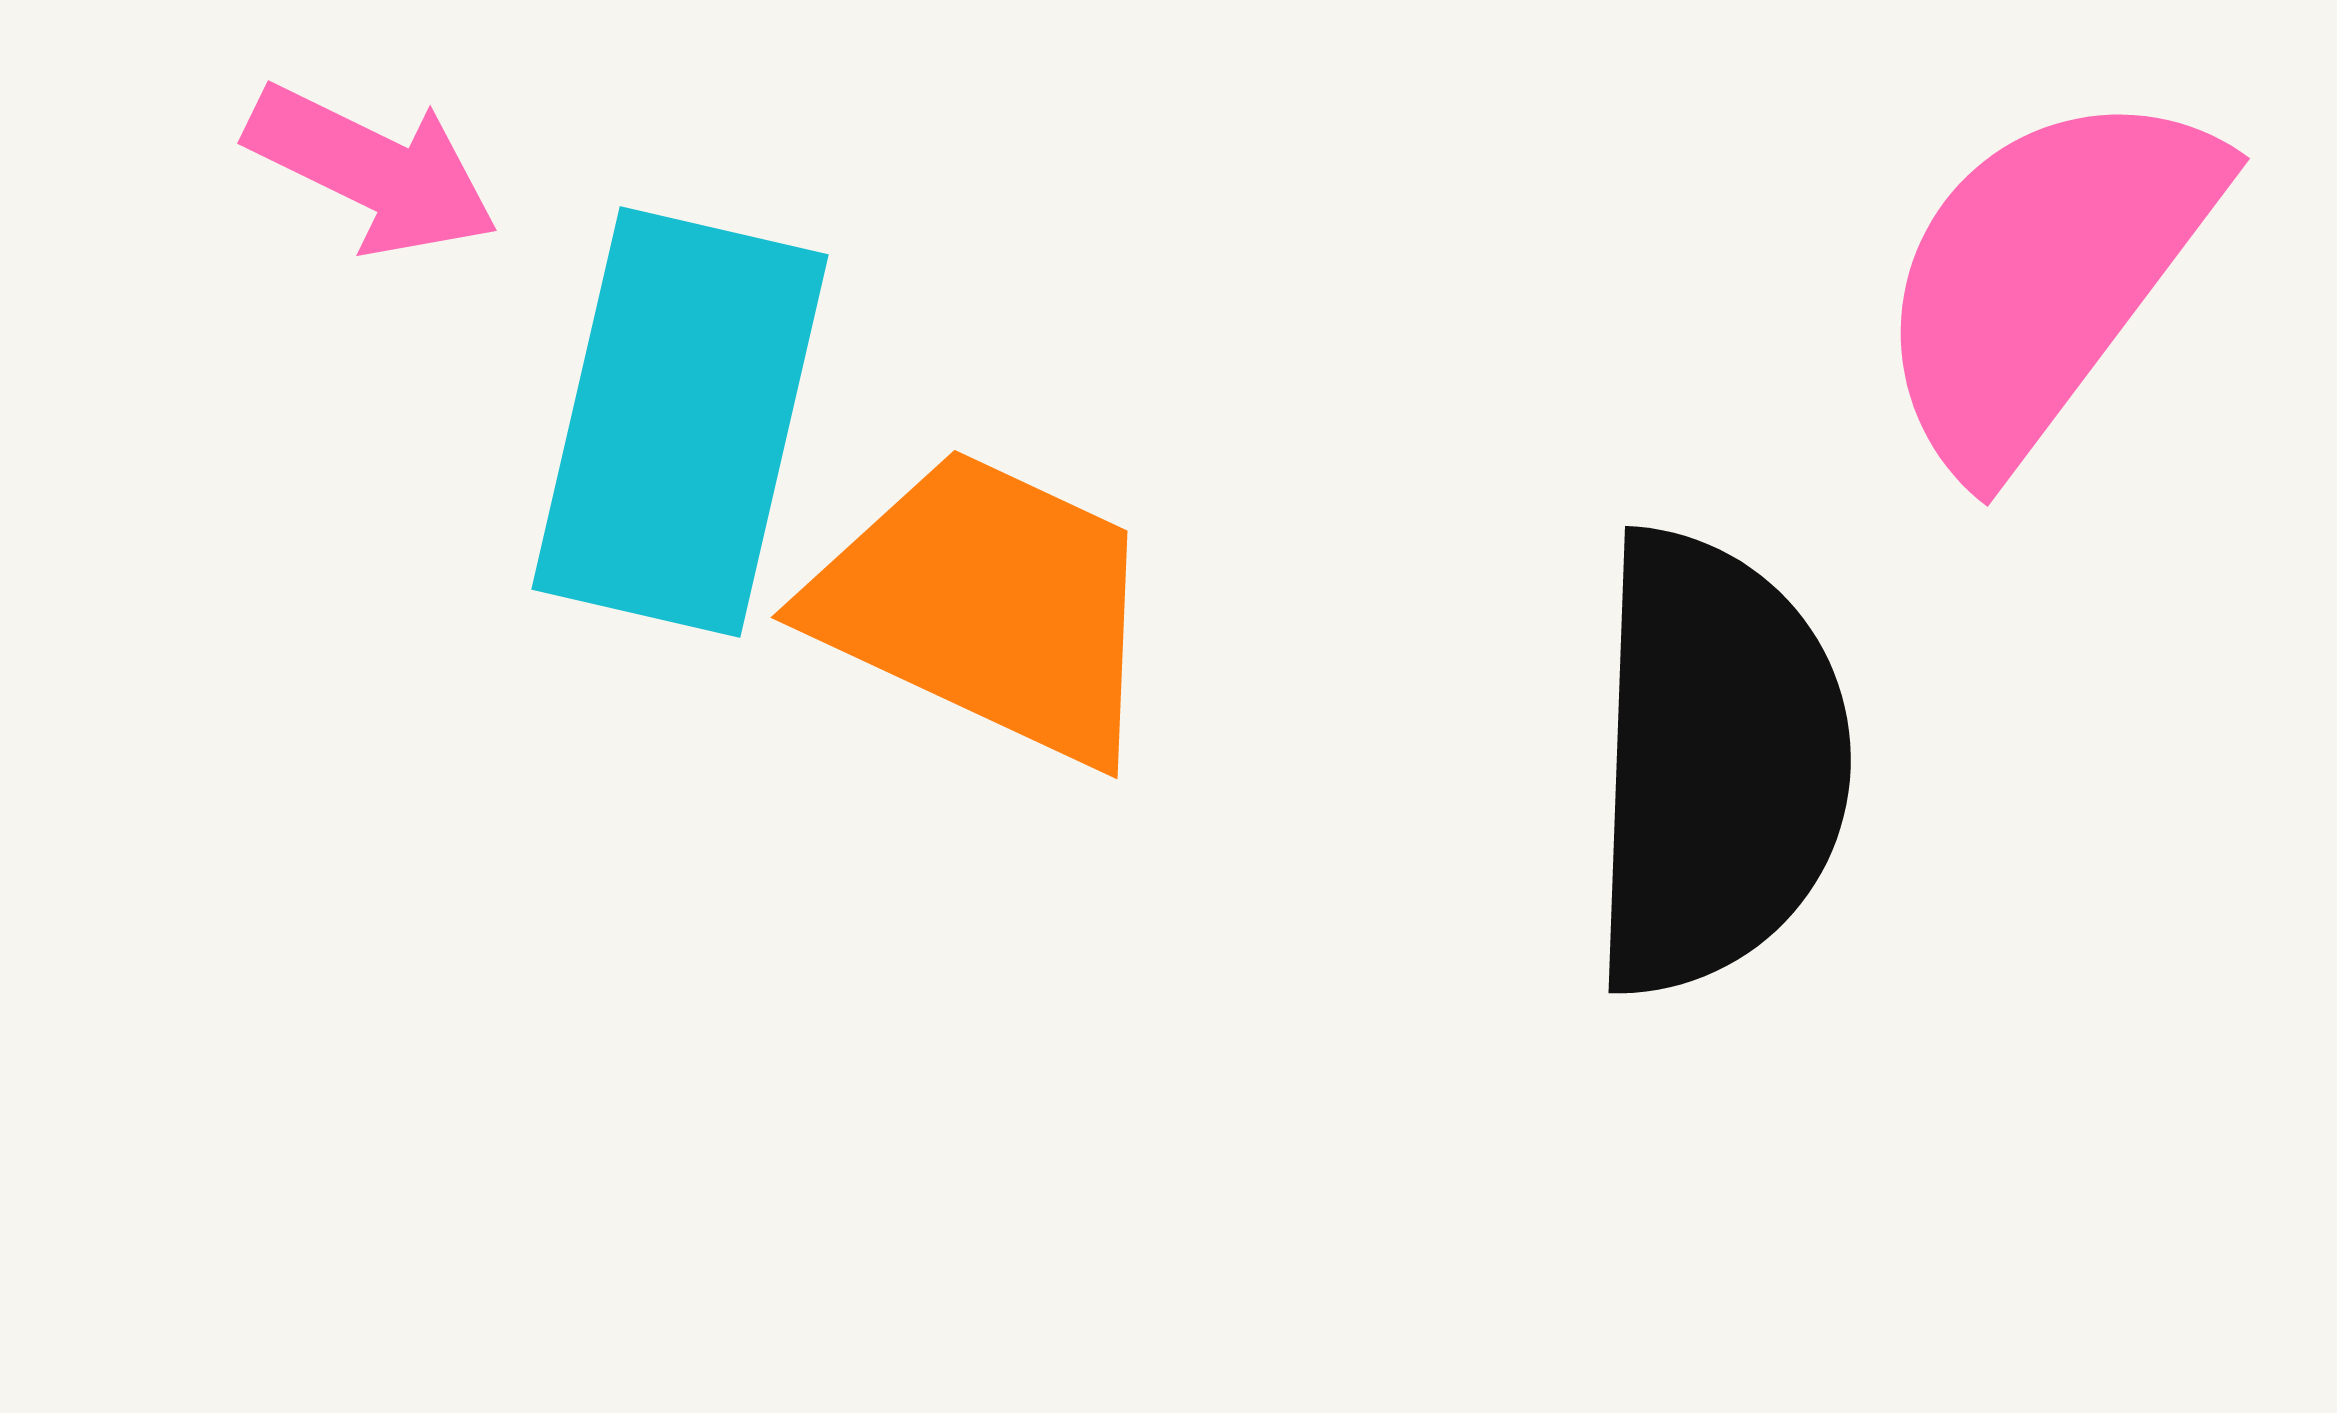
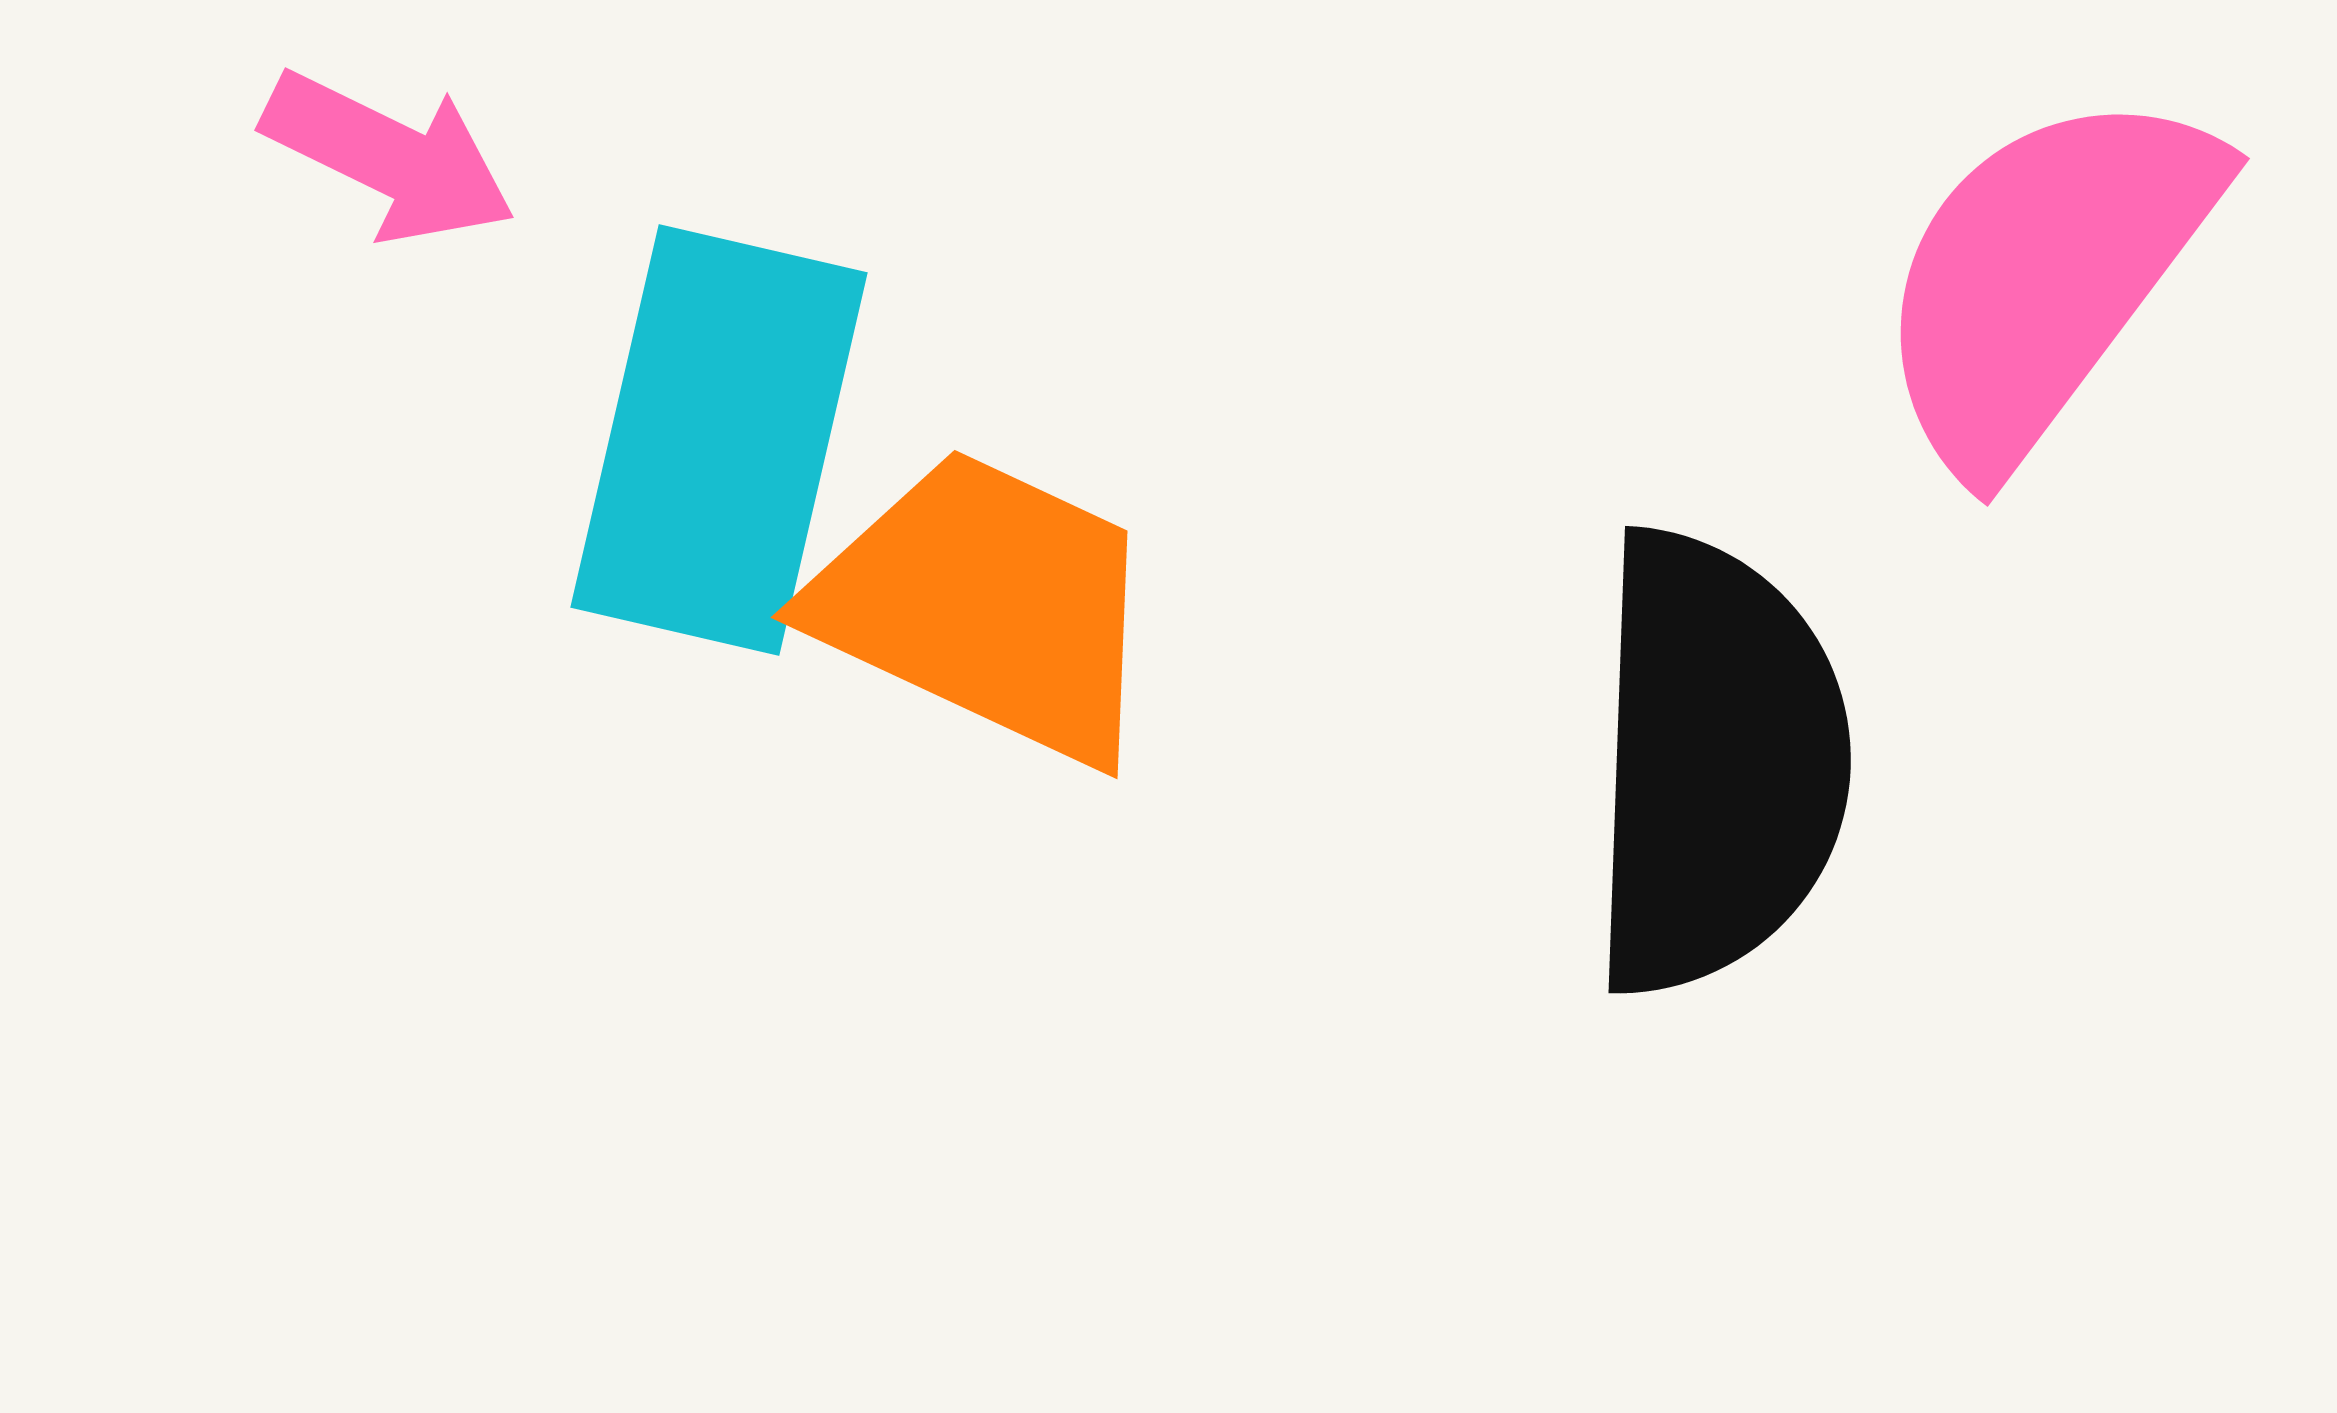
pink arrow: moved 17 px right, 13 px up
cyan rectangle: moved 39 px right, 18 px down
